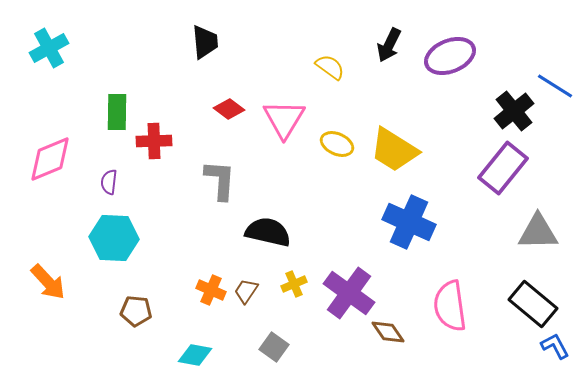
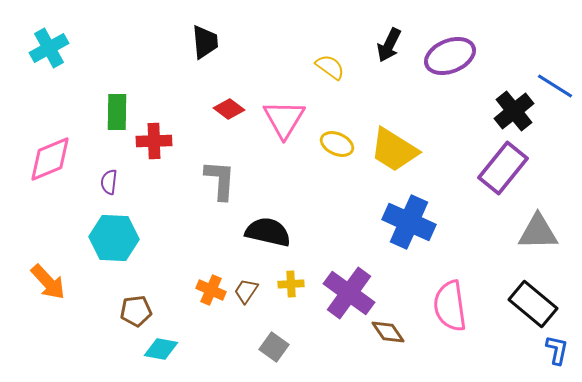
yellow cross: moved 3 px left; rotated 20 degrees clockwise
brown pentagon: rotated 12 degrees counterclockwise
blue L-shape: moved 2 px right, 4 px down; rotated 40 degrees clockwise
cyan diamond: moved 34 px left, 6 px up
